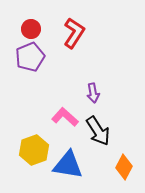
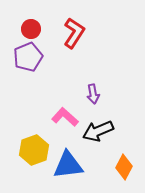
purple pentagon: moved 2 px left
purple arrow: moved 1 px down
black arrow: rotated 100 degrees clockwise
blue triangle: rotated 16 degrees counterclockwise
